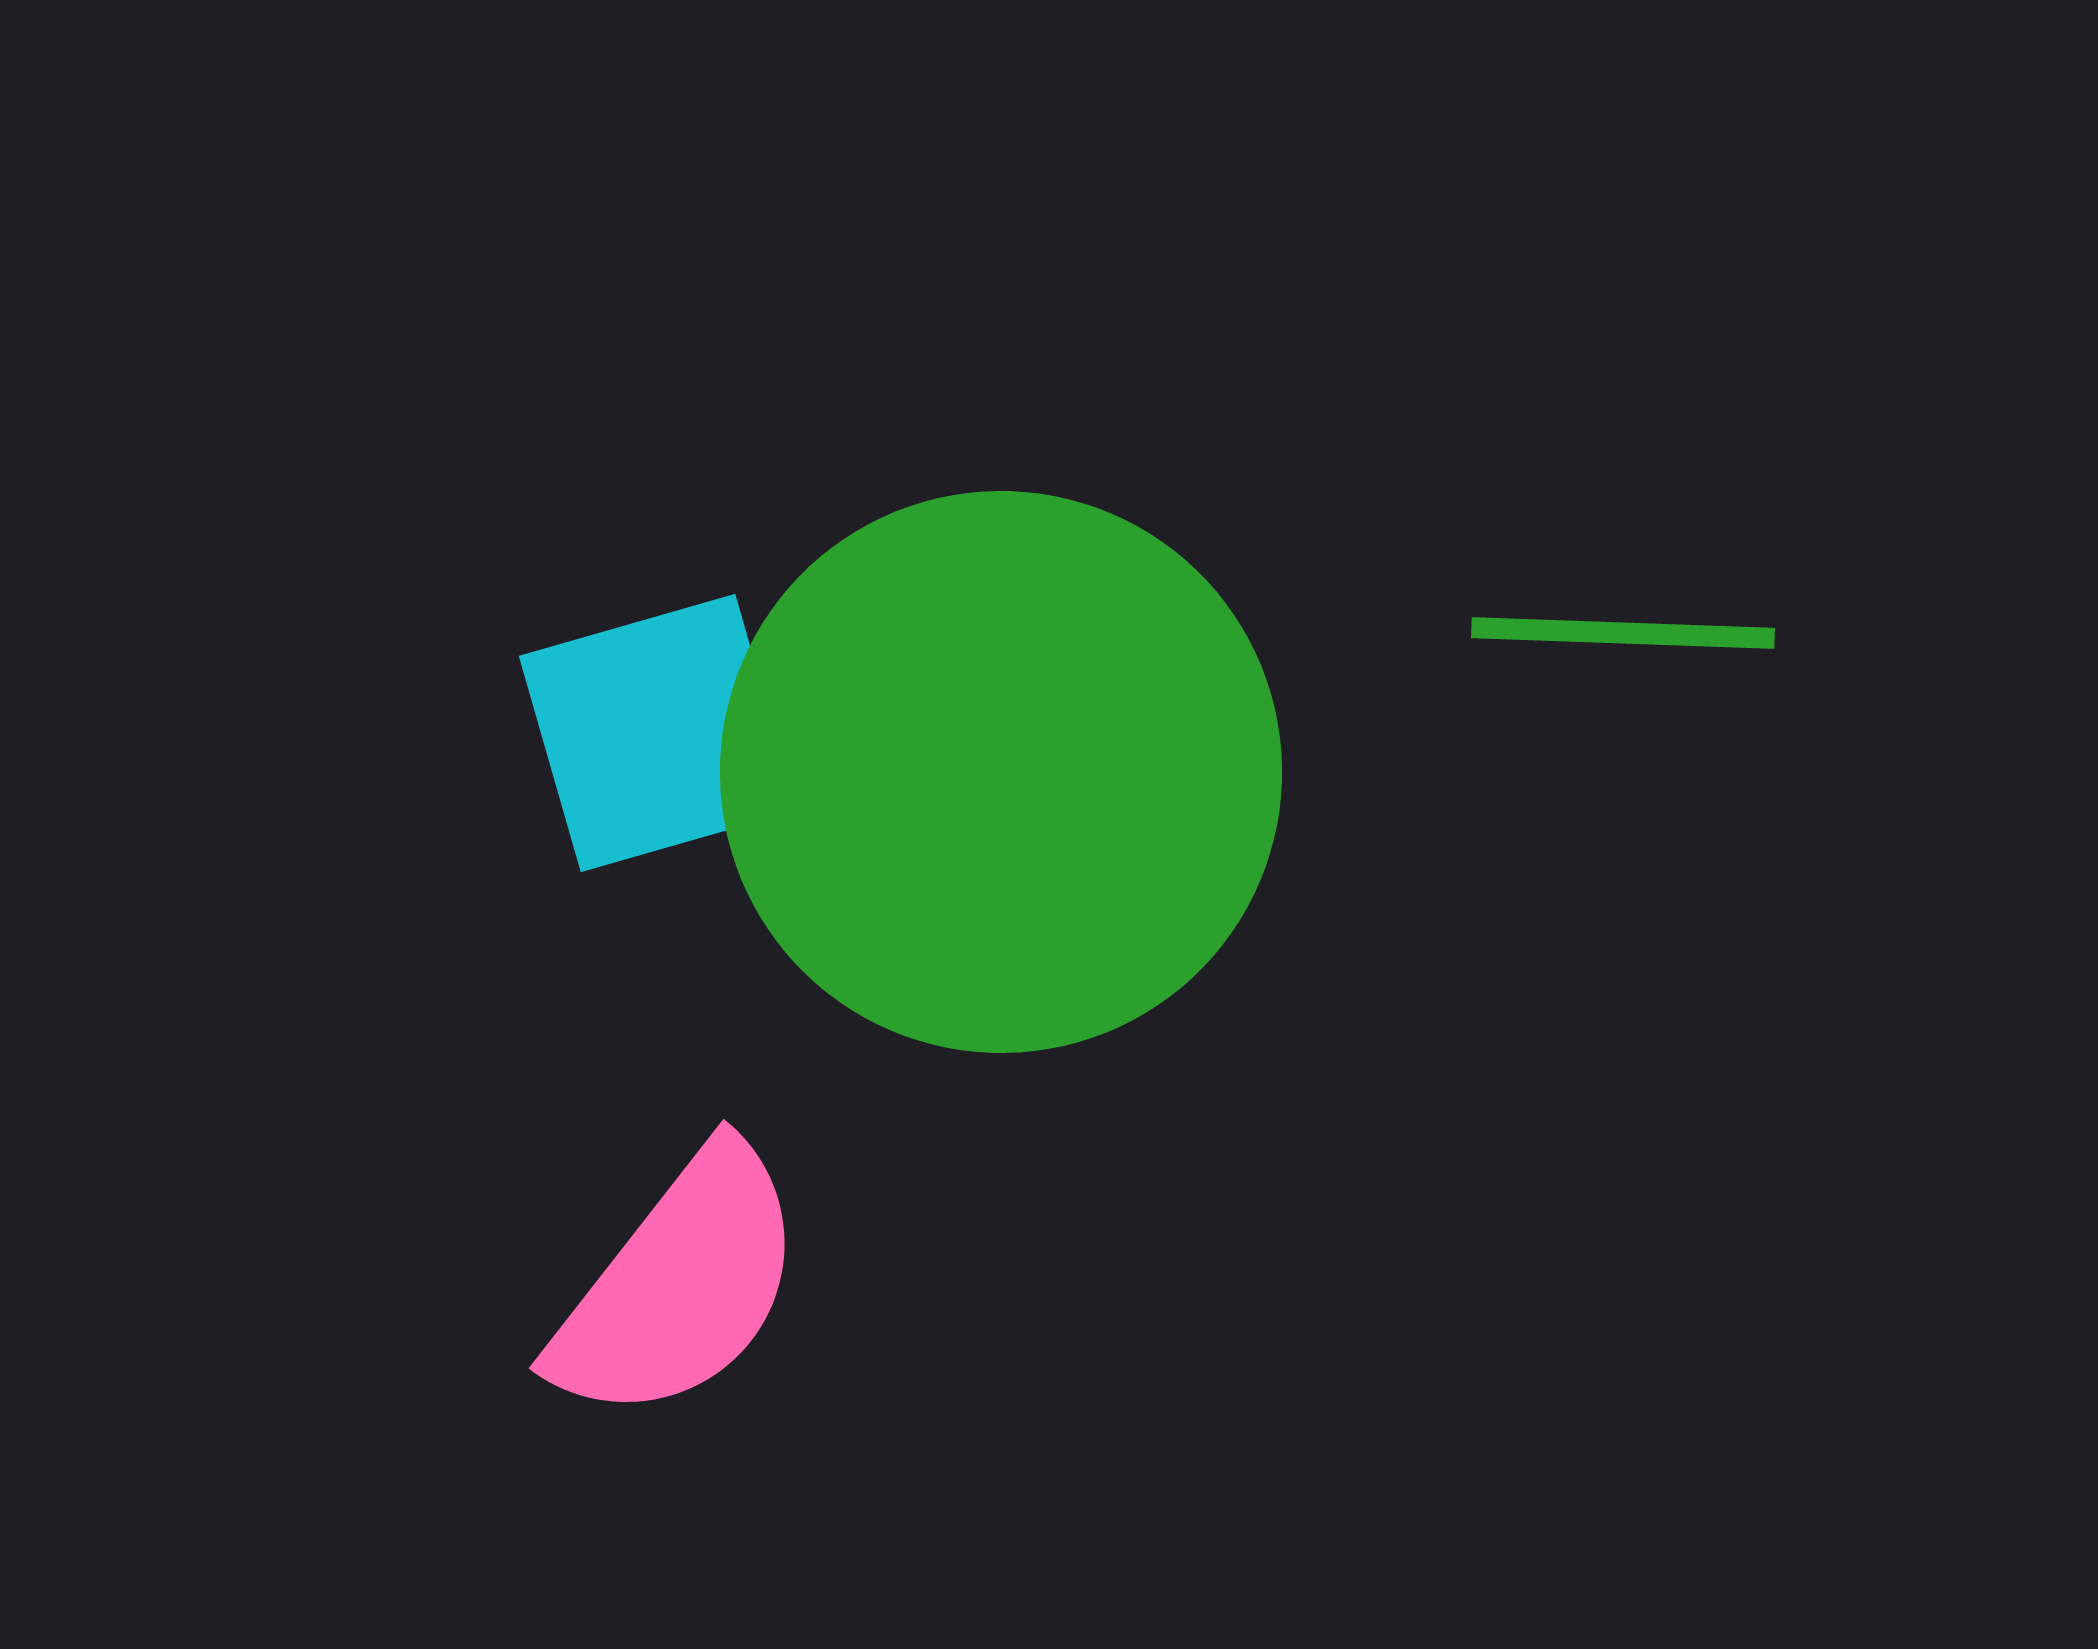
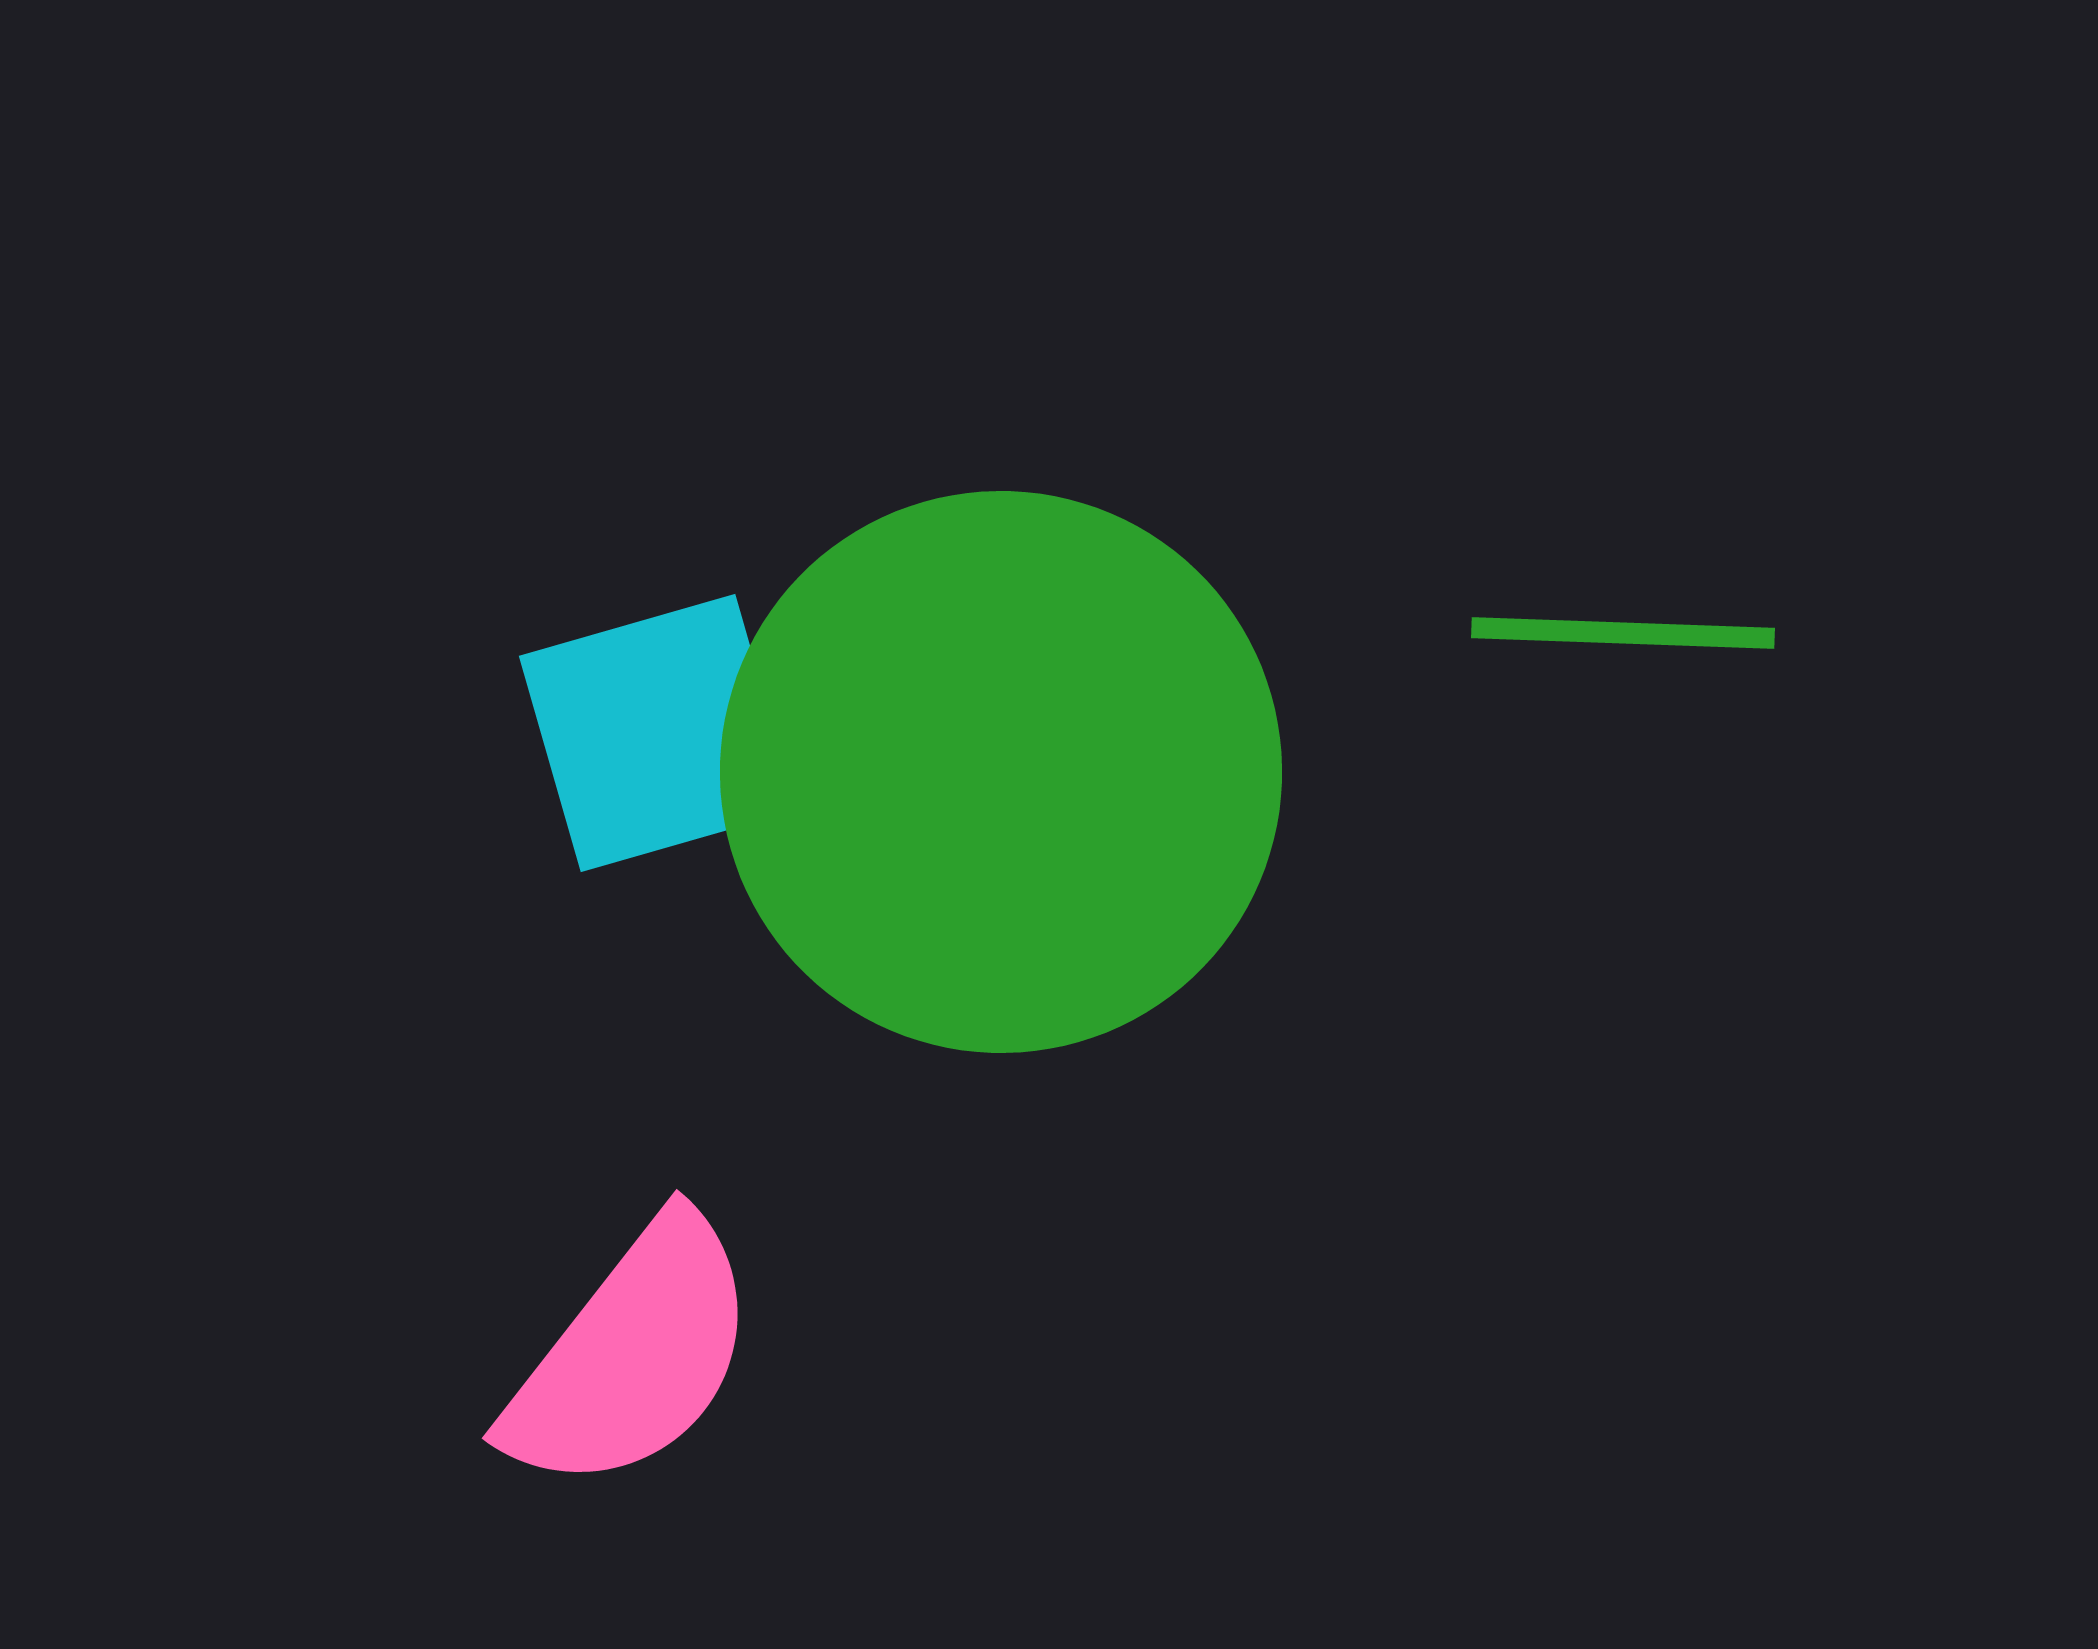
pink semicircle: moved 47 px left, 70 px down
